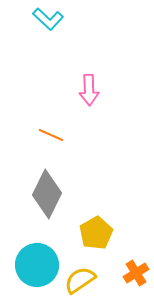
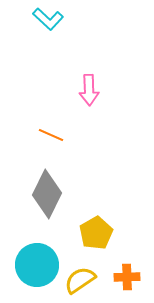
orange cross: moved 9 px left, 4 px down; rotated 30 degrees clockwise
